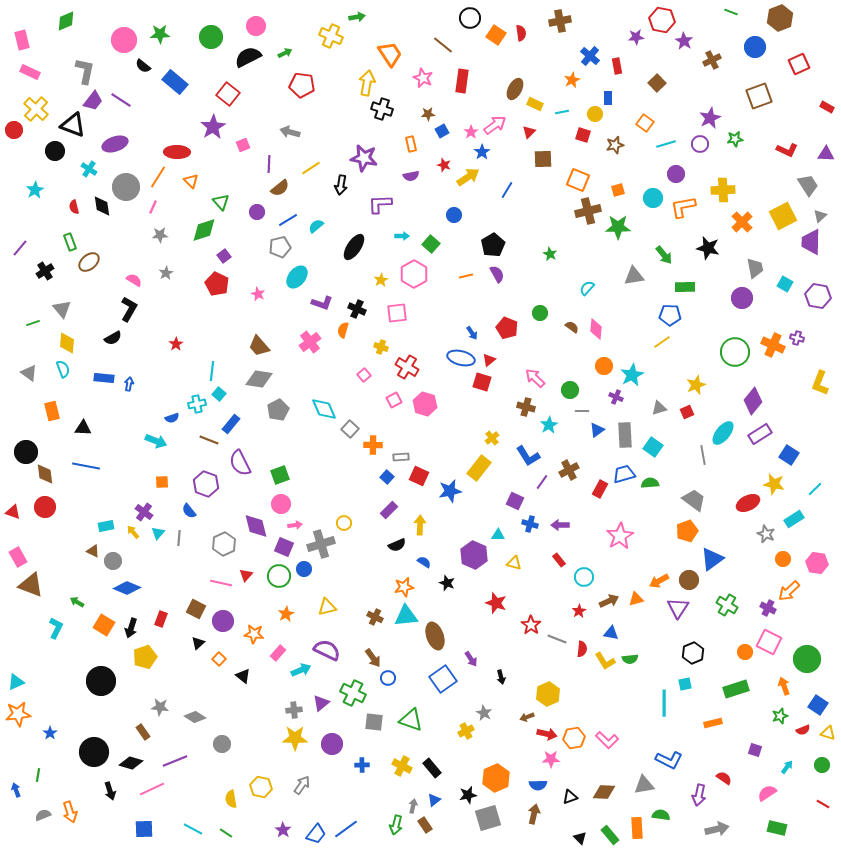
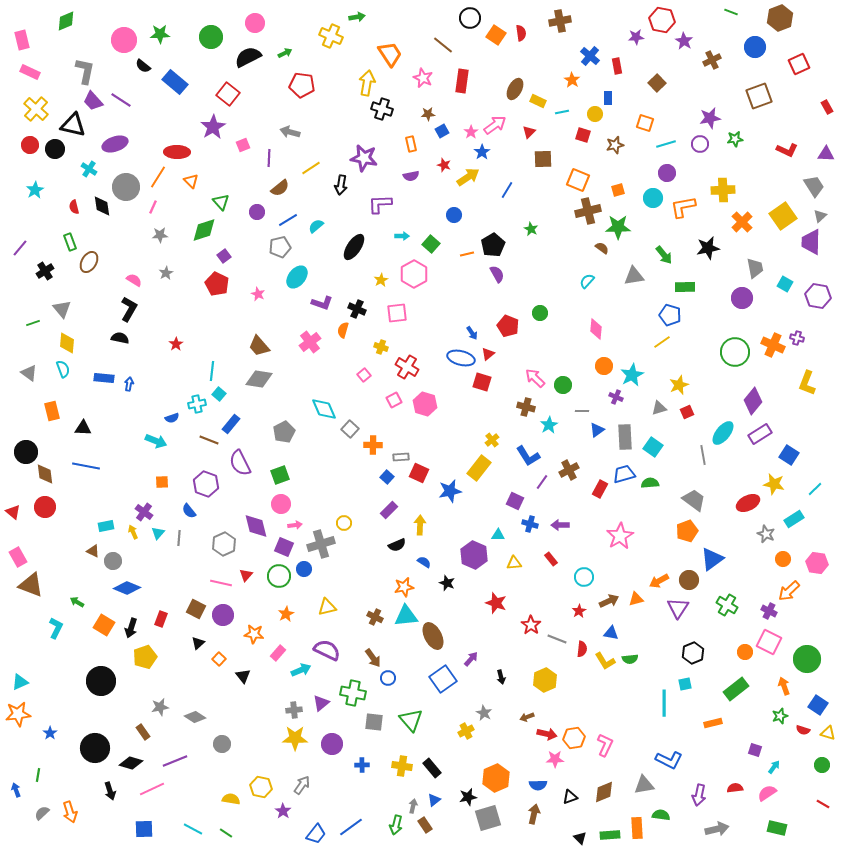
pink circle at (256, 26): moved 1 px left, 3 px up
orange star at (572, 80): rotated 14 degrees counterclockwise
purple trapezoid at (93, 101): rotated 100 degrees clockwise
yellow rectangle at (535, 104): moved 3 px right, 3 px up
red rectangle at (827, 107): rotated 32 degrees clockwise
purple star at (710, 118): rotated 15 degrees clockwise
orange square at (645, 123): rotated 18 degrees counterclockwise
black triangle at (73, 125): rotated 8 degrees counterclockwise
red circle at (14, 130): moved 16 px right, 15 px down
black circle at (55, 151): moved 2 px up
purple line at (269, 164): moved 6 px up
purple circle at (676, 174): moved 9 px left, 1 px up
gray trapezoid at (808, 185): moved 6 px right, 1 px down
yellow square at (783, 216): rotated 8 degrees counterclockwise
black star at (708, 248): rotated 25 degrees counterclockwise
green star at (550, 254): moved 19 px left, 25 px up
brown ellipse at (89, 262): rotated 20 degrees counterclockwise
orange line at (466, 276): moved 1 px right, 22 px up
cyan semicircle at (587, 288): moved 7 px up
blue pentagon at (670, 315): rotated 15 degrees clockwise
brown semicircle at (572, 327): moved 30 px right, 79 px up
red pentagon at (507, 328): moved 1 px right, 2 px up
black semicircle at (113, 338): moved 7 px right; rotated 138 degrees counterclockwise
red triangle at (489, 360): moved 1 px left, 6 px up
yellow L-shape at (820, 383): moved 13 px left
yellow star at (696, 385): moved 17 px left
green circle at (570, 390): moved 7 px left, 5 px up
gray pentagon at (278, 410): moved 6 px right, 22 px down
gray rectangle at (625, 435): moved 2 px down
yellow cross at (492, 438): moved 2 px down
red square at (419, 476): moved 3 px up
red triangle at (13, 512): rotated 21 degrees clockwise
yellow arrow at (133, 532): rotated 16 degrees clockwise
red rectangle at (559, 560): moved 8 px left, 1 px up
yellow triangle at (514, 563): rotated 21 degrees counterclockwise
purple cross at (768, 608): moved 1 px right, 3 px down
purple circle at (223, 621): moved 6 px up
brown ellipse at (435, 636): moved 2 px left; rotated 8 degrees counterclockwise
purple arrow at (471, 659): rotated 105 degrees counterclockwise
black triangle at (243, 676): rotated 14 degrees clockwise
cyan triangle at (16, 682): moved 4 px right
green rectangle at (736, 689): rotated 20 degrees counterclockwise
green cross at (353, 693): rotated 15 degrees counterclockwise
yellow hexagon at (548, 694): moved 3 px left, 14 px up
gray star at (160, 707): rotated 18 degrees counterclockwise
green triangle at (411, 720): rotated 30 degrees clockwise
red semicircle at (803, 730): rotated 40 degrees clockwise
pink L-shape at (607, 740): moved 2 px left, 5 px down; rotated 110 degrees counterclockwise
black circle at (94, 752): moved 1 px right, 4 px up
pink star at (551, 759): moved 4 px right
yellow cross at (402, 766): rotated 18 degrees counterclockwise
cyan arrow at (787, 767): moved 13 px left
red semicircle at (724, 778): moved 11 px right, 10 px down; rotated 42 degrees counterclockwise
brown diamond at (604, 792): rotated 25 degrees counterclockwise
black star at (468, 795): moved 2 px down
yellow semicircle at (231, 799): rotated 108 degrees clockwise
gray semicircle at (43, 815): moved 1 px left, 2 px up; rotated 21 degrees counterclockwise
blue line at (346, 829): moved 5 px right, 2 px up
purple star at (283, 830): moved 19 px up
green rectangle at (610, 835): rotated 54 degrees counterclockwise
